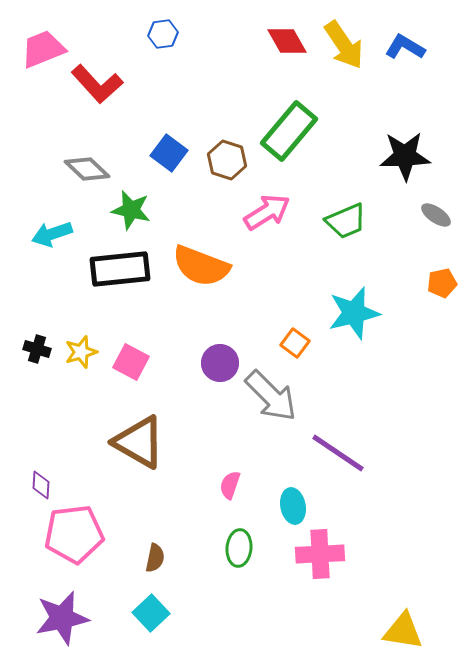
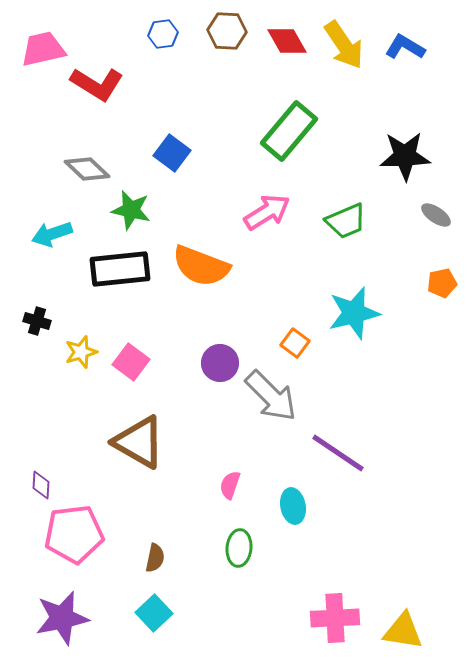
pink trapezoid: rotated 9 degrees clockwise
red L-shape: rotated 16 degrees counterclockwise
blue square: moved 3 px right
brown hexagon: moved 129 px up; rotated 15 degrees counterclockwise
black cross: moved 28 px up
pink square: rotated 9 degrees clockwise
pink cross: moved 15 px right, 64 px down
cyan square: moved 3 px right
